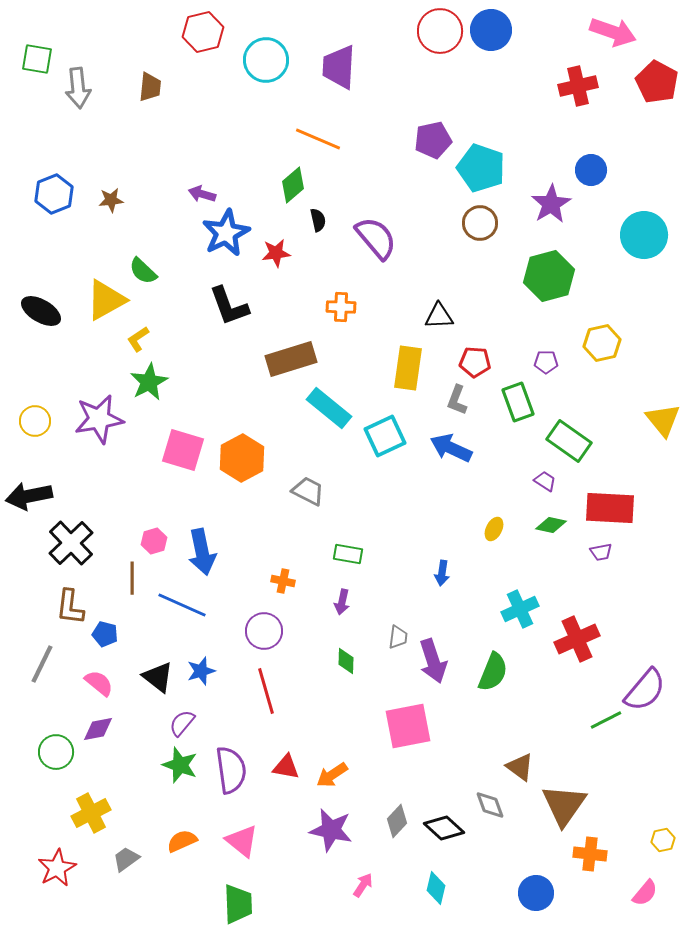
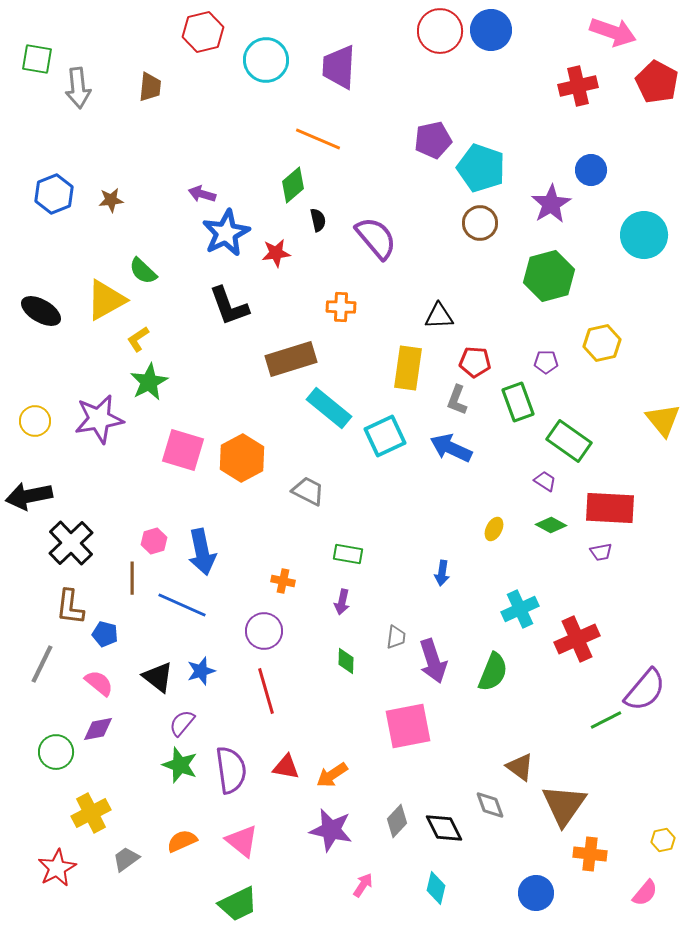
green diamond at (551, 525): rotated 16 degrees clockwise
gray trapezoid at (398, 637): moved 2 px left
black diamond at (444, 828): rotated 21 degrees clockwise
green trapezoid at (238, 904): rotated 66 degrees clockwise
